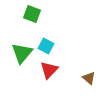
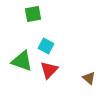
green square: moved 1 px right; rotated 30 degrees counterclockwise
green triangle: moved 8 px down; rotated 50 degrees counterclockwise
